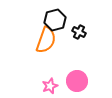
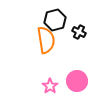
orange semicircle: rotated 28 degrees counterclockwise
pink star: rotated 14 degrees counterclockwise
